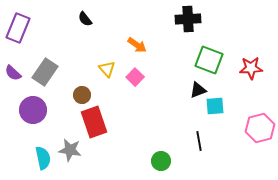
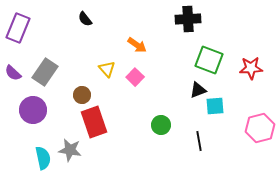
green circle: moved 36 px up
